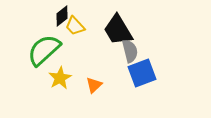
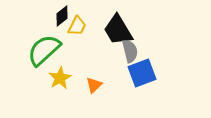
yellow trapezoid: moved 2 px right; rotated 110 degrees counterclockwise
